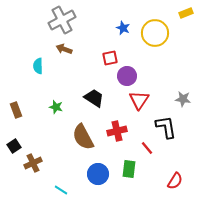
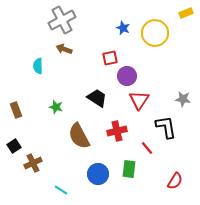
black trapezoid: moved 3 px right
brown semicircle: moved 4 px left, 1 px up
